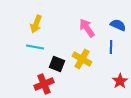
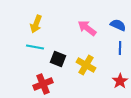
pink arrow: rotated 18 degrees counterclockwise
blue line: moved 9 px right, 1 px down
yellow cross: moved 4 px right, 6 px down
black square: moved 1 px right, 5 px up
red cross: moved 1 px left
